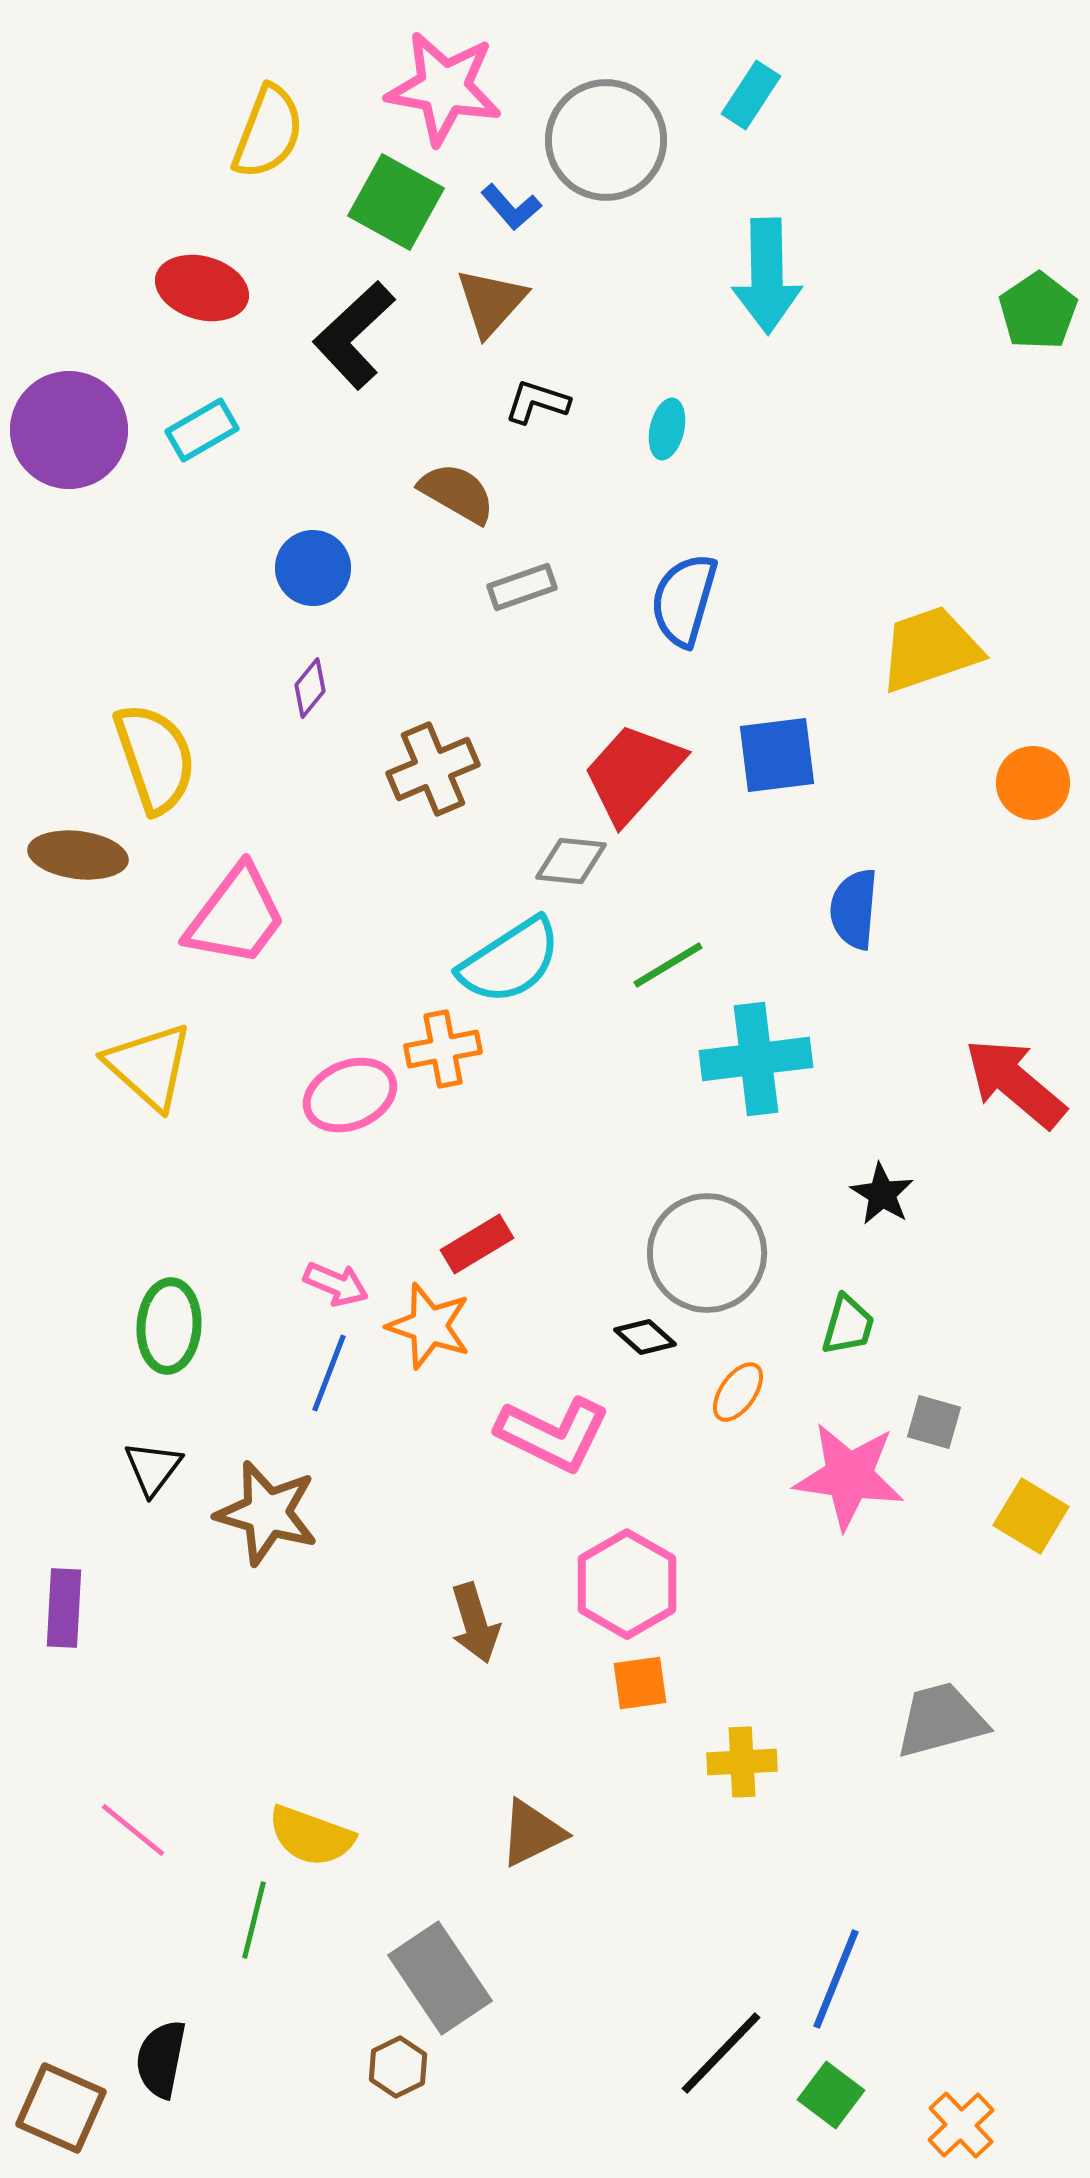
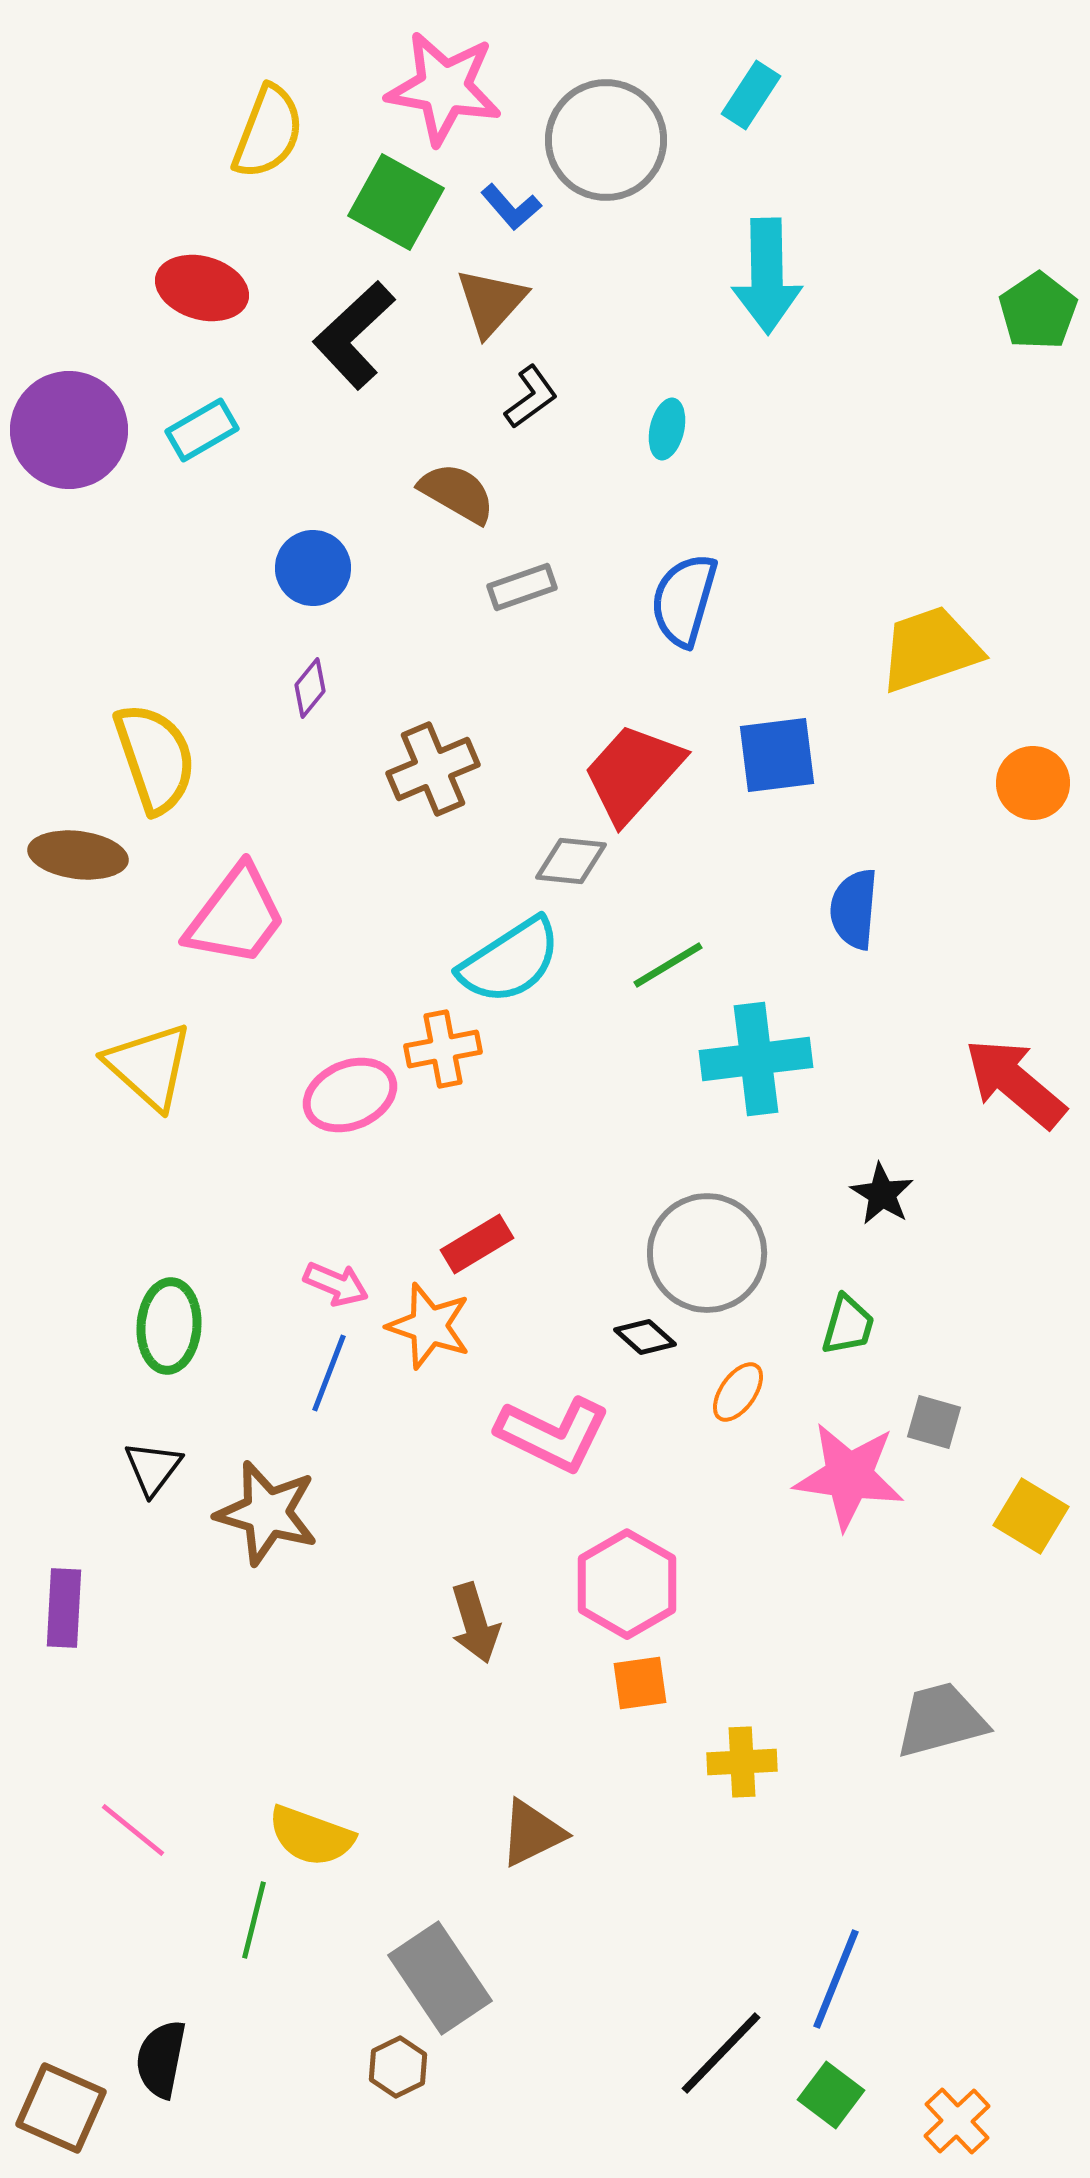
black L-shape at (537, 402): moved 6 px left, 5 px up; rotated 126 degrees clockwise
orange cross at (961, 2125): moved 4 px left, 4 px up
